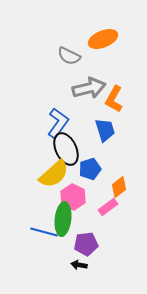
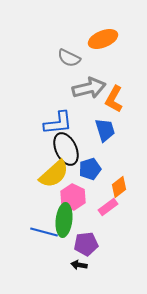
gray semicircle: moved 2 px down
blue L-shape: rotated 48 degrees clockwise
green ellipse: moved 1 px right, 1 px down
